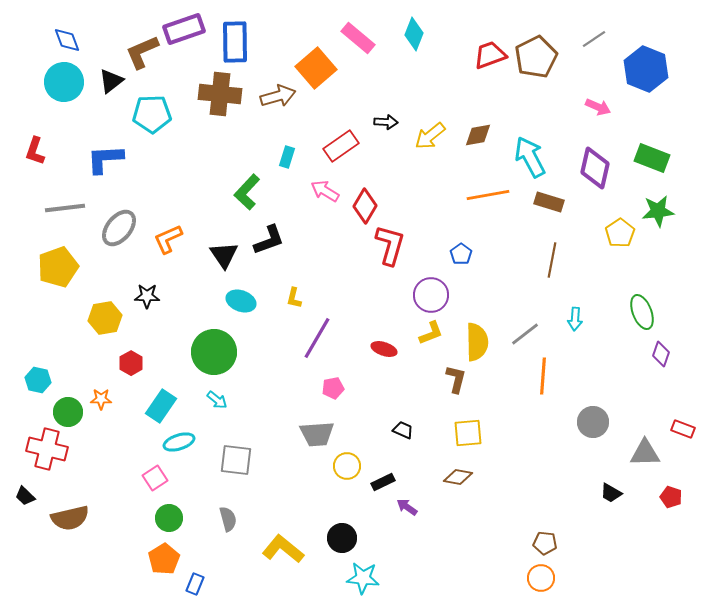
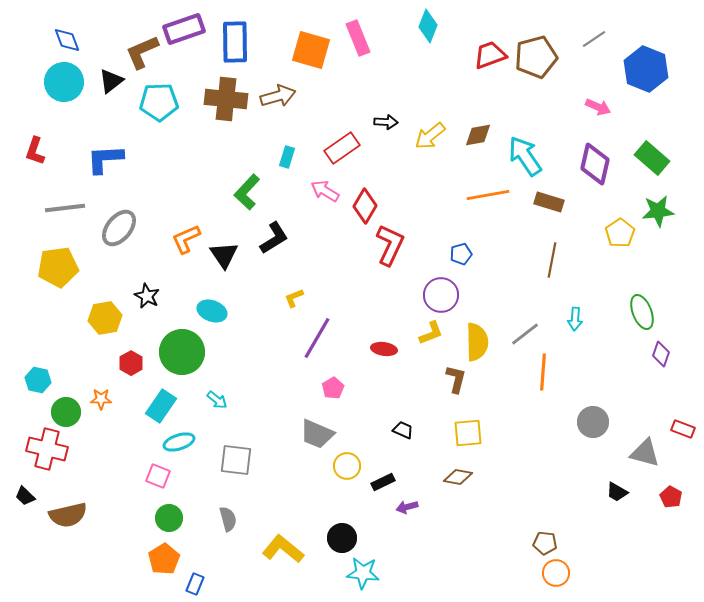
cyan diamond at (414, 34): moved 14 px right, 8 px up
pink rectangle at (358, 38): rotated 28 degrees clockwise
brown pentagon at (536, 57): rotated 12 degrees clockwise
orange square at (316, 68): moved 5 px left, 18 px up; rotated 33 degrees counterclockwise
brown cross at (220, 94): moved 6 px right, 5 px down
cyan pentagon at (152, 114): moved 7 px right, 12 px up
red rectangle at (341, 146): moved 1 px right, 2 px down
cyan arrow at (530, 157): moved 5 px left, 1 px up; rotated 6 degrees counterclockwise
green rectangle at (652, 158): rotated 20 degrees clockwise
purple diamond at (595, 168): moved 4 px up
orange L-shape at (168, 239): moved 18 px right
black L-shape at (269, 240): moved 5 px right, 2 px up; rotated 12 degrees counterclockwise
red L-shape at (390, 245): rotated 9 degrees clockwise
blue pentagon at (461, 254): rotated 20 degrees clockwise
yellow pentagon at (58, 267): rotated 12 degrees clockwise
purple circle at (431, 295): moved 10 px right
black star at (147, 296): rotated 25 degrees clockwise
yellow L-shape at (294, 298): rotated 55 degrees clockwise
cyan ellipse at (241, 301): moved 29 px left, 10 px down
red ellipse at (384, 349): rotated 10 degrees counterclockwise
green circle at (214, 352): moved 32 px left
orange line at (543, 376): moved 4 px up
pink pentagon at (333, 388): rotated 20 degrees counterclockwise
green circle at (68, 412): moved 2 px left
gray trapezoid at (317, 434): rotated 27 degrees clockwise
gray triangle at (645, 453): rotated 16 degrees clockwise
pink square at (155, 478): moved 3 px right, 2 px up; rotated 35 degrees counterclockwise
black trapezoid at (611, 493): moved 6 px right, 1 px up
red pentagon at (671, 497): rotated 10 degrees clockwise
purple arrow at (407, 507): rotated 50 degrees counterclockwise
brown semicircle at (70, 518): moved 2 px left, 3 px up
cyan star at (363, 578): moved 5 px up
orange circle at (541, 578): moved 15 px right, 5 px up
